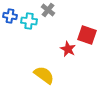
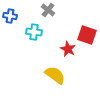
cyan cross: moved 5 px right, 11 px down
yellow semicircle: moved 11 px right
